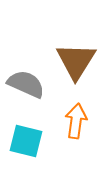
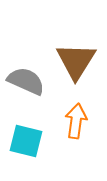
gray semicircle: moved 3 px up
